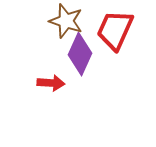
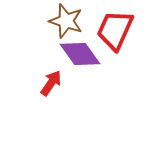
purple diamond: rotated 60 degrees counterclockwise
red arrow: rotated 60 degrees counterclockwise
